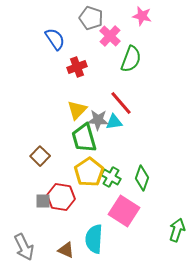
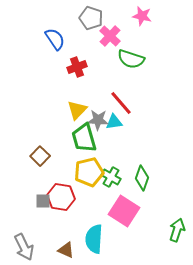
green semicircle: rotated 88 degrees clockwise
yellow pentagon: rotated 20 degrees clockwise
